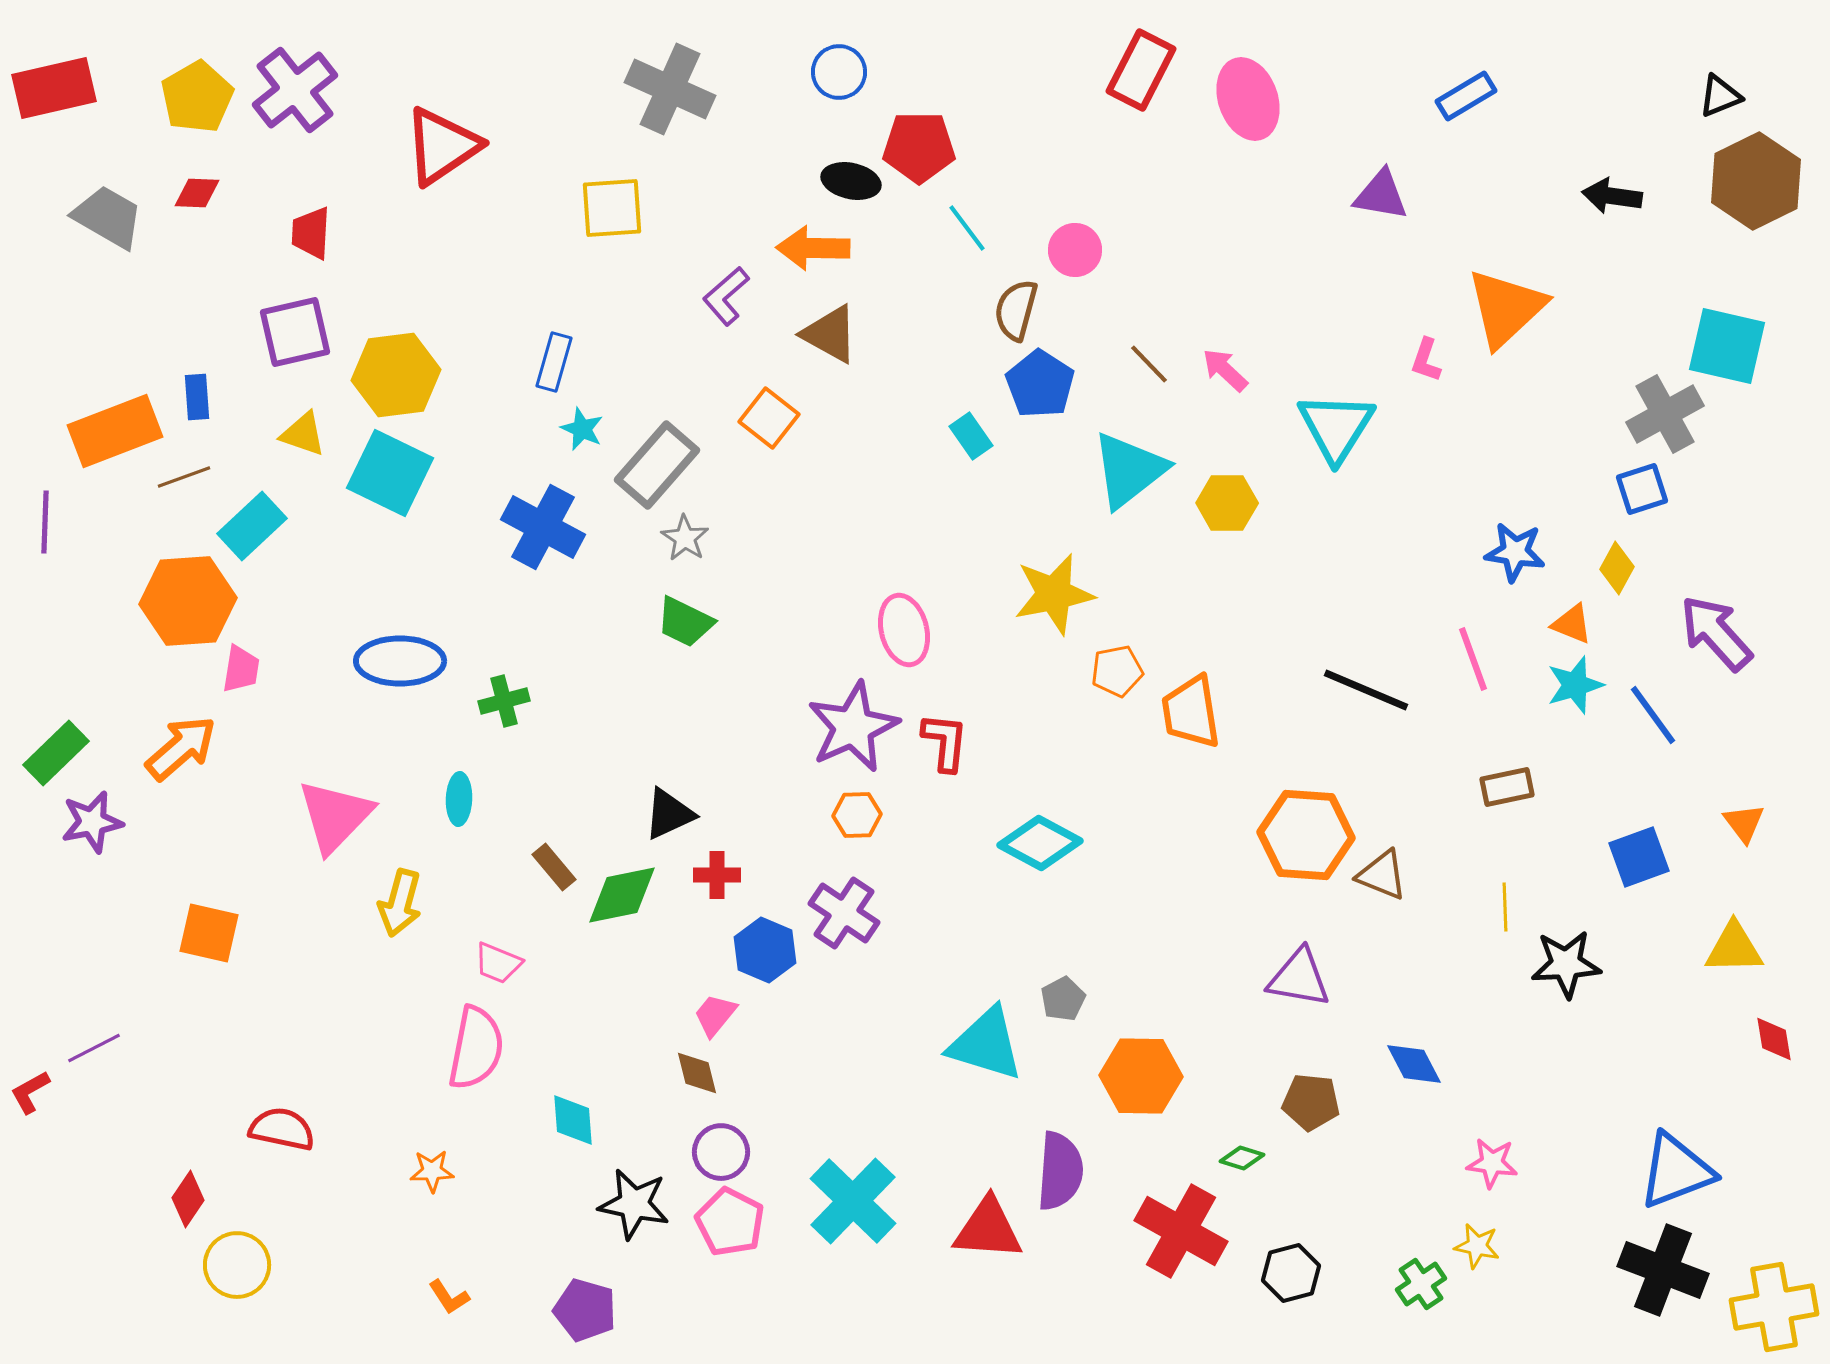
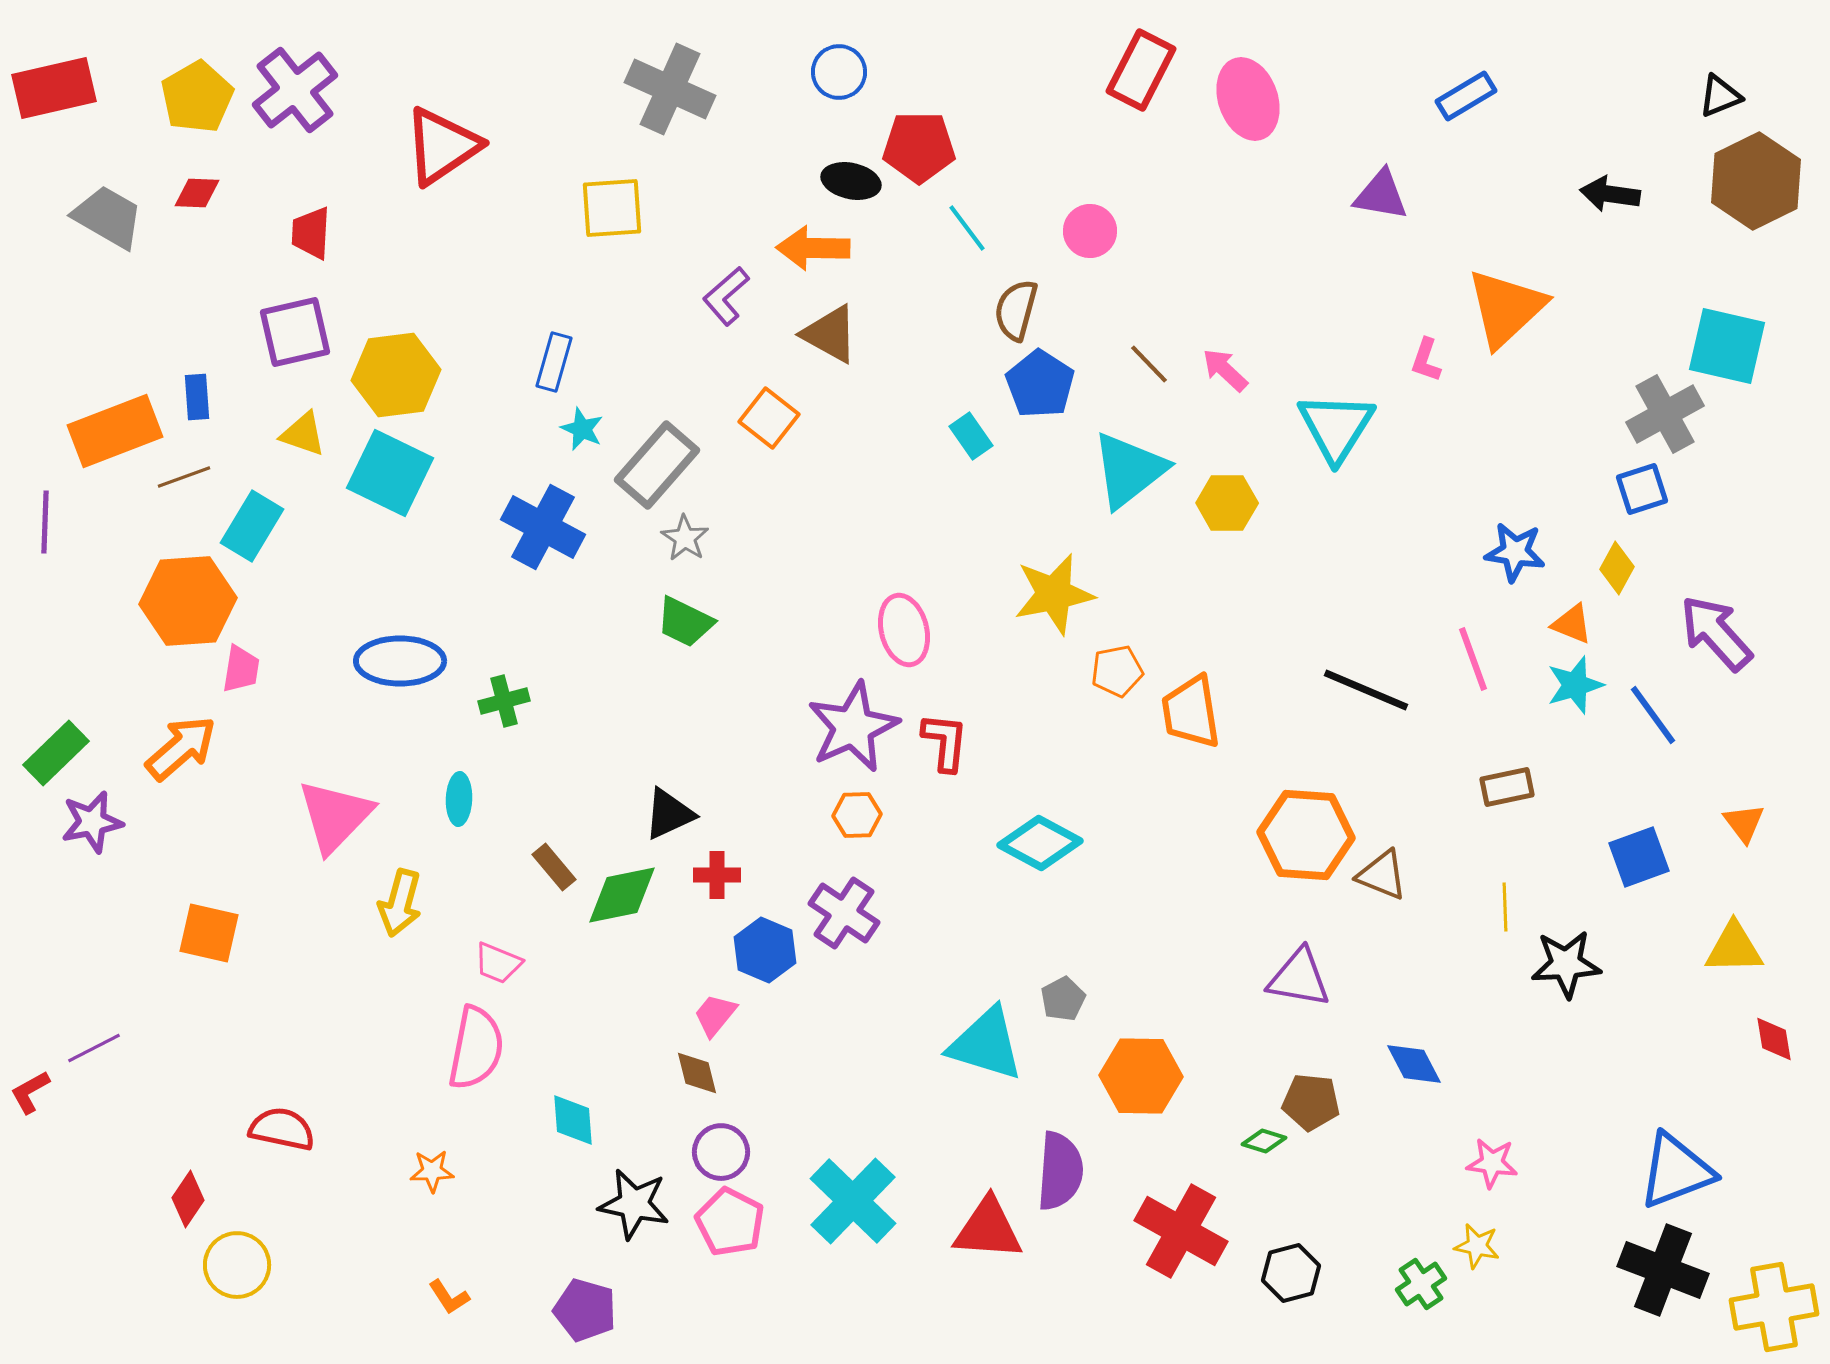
black arrow at (1612, 196): moved 2 px left, 2 px up
pink circle at (1075, 250): moved 15 px right, 19 px up
cyan rectangle at (252, 526): rotated 16 degrees counterclockwise
green diamond at (1242, 1158): moved 22 px right, 17 px up
